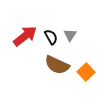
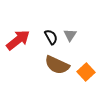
red arrow: moved 7 px left, 4 px down
